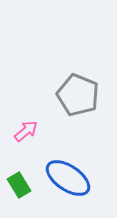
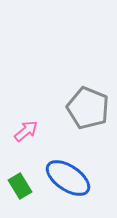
gray pentagon: moved 10 px right, 13 px down
green rectangle: moved 1 px right, 1 px down
